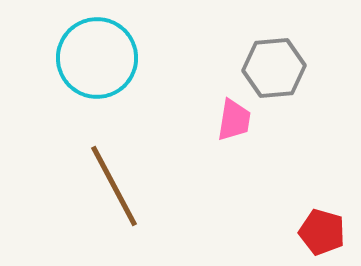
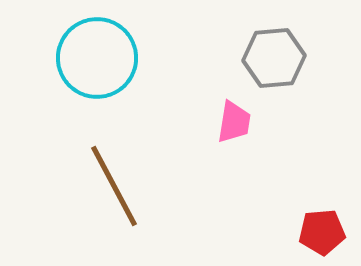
gray hexagon: moved 10 px up
pink trapezoid: moved 2 px down
red pentagon: rotated 21 degrees counterclockwise
